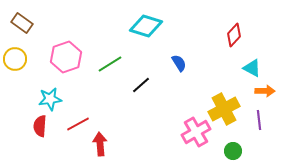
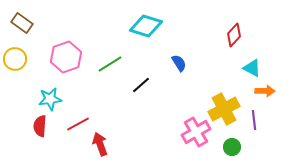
purple line: moved 5 px left
red arrow: rotated 15 degrees counterclockwise
green circle: moved 1 px left, 4 px up
